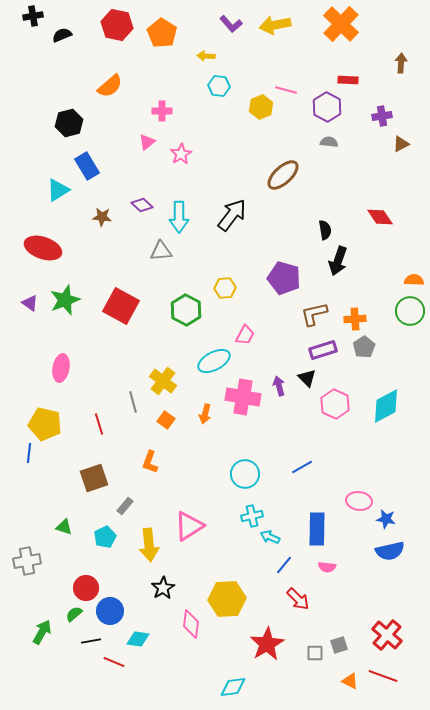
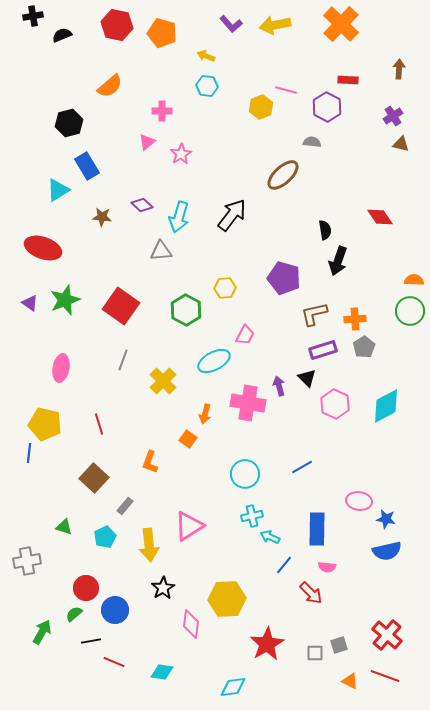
orange pentagon at (162, 33): rotated 16 degrees counterclockwise
yellow arrow at (206, 56): rotated 18 degrees clockwise
brown arrow at (401, 63): moved 2 px left, 6 px down
cyan hexagon at (219, 86): moved 12 px left
purple cross at (382, 116): moved 11 px right; rotated 24 degrees counterclockwise
gray semicircle at (329, 142): moved 17 px left
brown triangle at (401, 144): rotated 42 degrees clockwise
cyan arrow at (179, 217): rotated 16 degrees clockwise
red square at (121, 306): rotated 6 degrees clockwise
yellow cross at (163, 381): rotated 8 degrees clockwise
pink cross at (243, 397): moved 5 px right, 6 px down
gray line at (133, 402): moved 10 px left, 42 px up; rotated 35 degrees clockwise
orange square at (166, 420): moved 22 px right, 19 px down
brown square at (94, 478): rotated 28 degrees counterclockwise
blue semicircle at (390, 551): moved 3 px left
red arrow at (298, 599): moved 13 px right, 6 px up
blue circle at (110, 611): moved 5 px right, 1 px up
cyan diamond at (138, 639): moved 24 px right, 33 px down
red line at (383, 676): moved 2 px right
